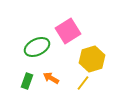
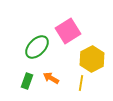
green ellipse: rotated 20 degrees counterclockwise
yellow hexagon: rotated 10 degrees counterclockwise
yellow line: moved 2 px left; rotated 28 degrees counterclockwise
